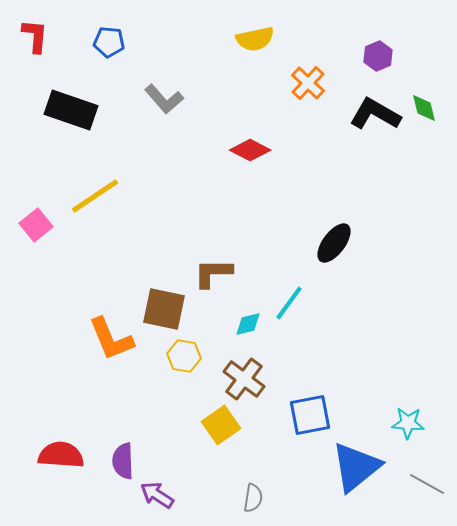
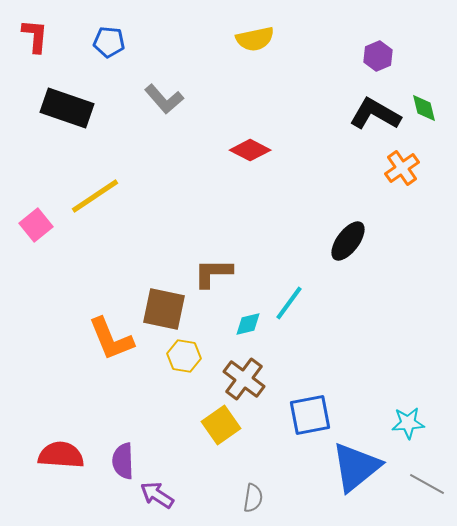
orange cross: moved 94 px right, 85 px down; rotated 12 degrees clockwise
black rectangle: moved 4 px left, 2 px up
black ellipse: moved 14 px right, 2 px up
cyan star: rotated 8 degrees counterclockwise
